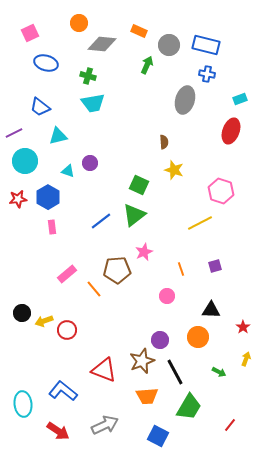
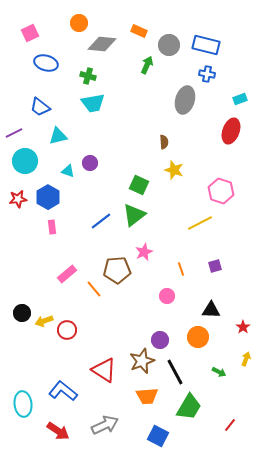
red triangle at (104, 370): rotated 12 degrees clockwise
